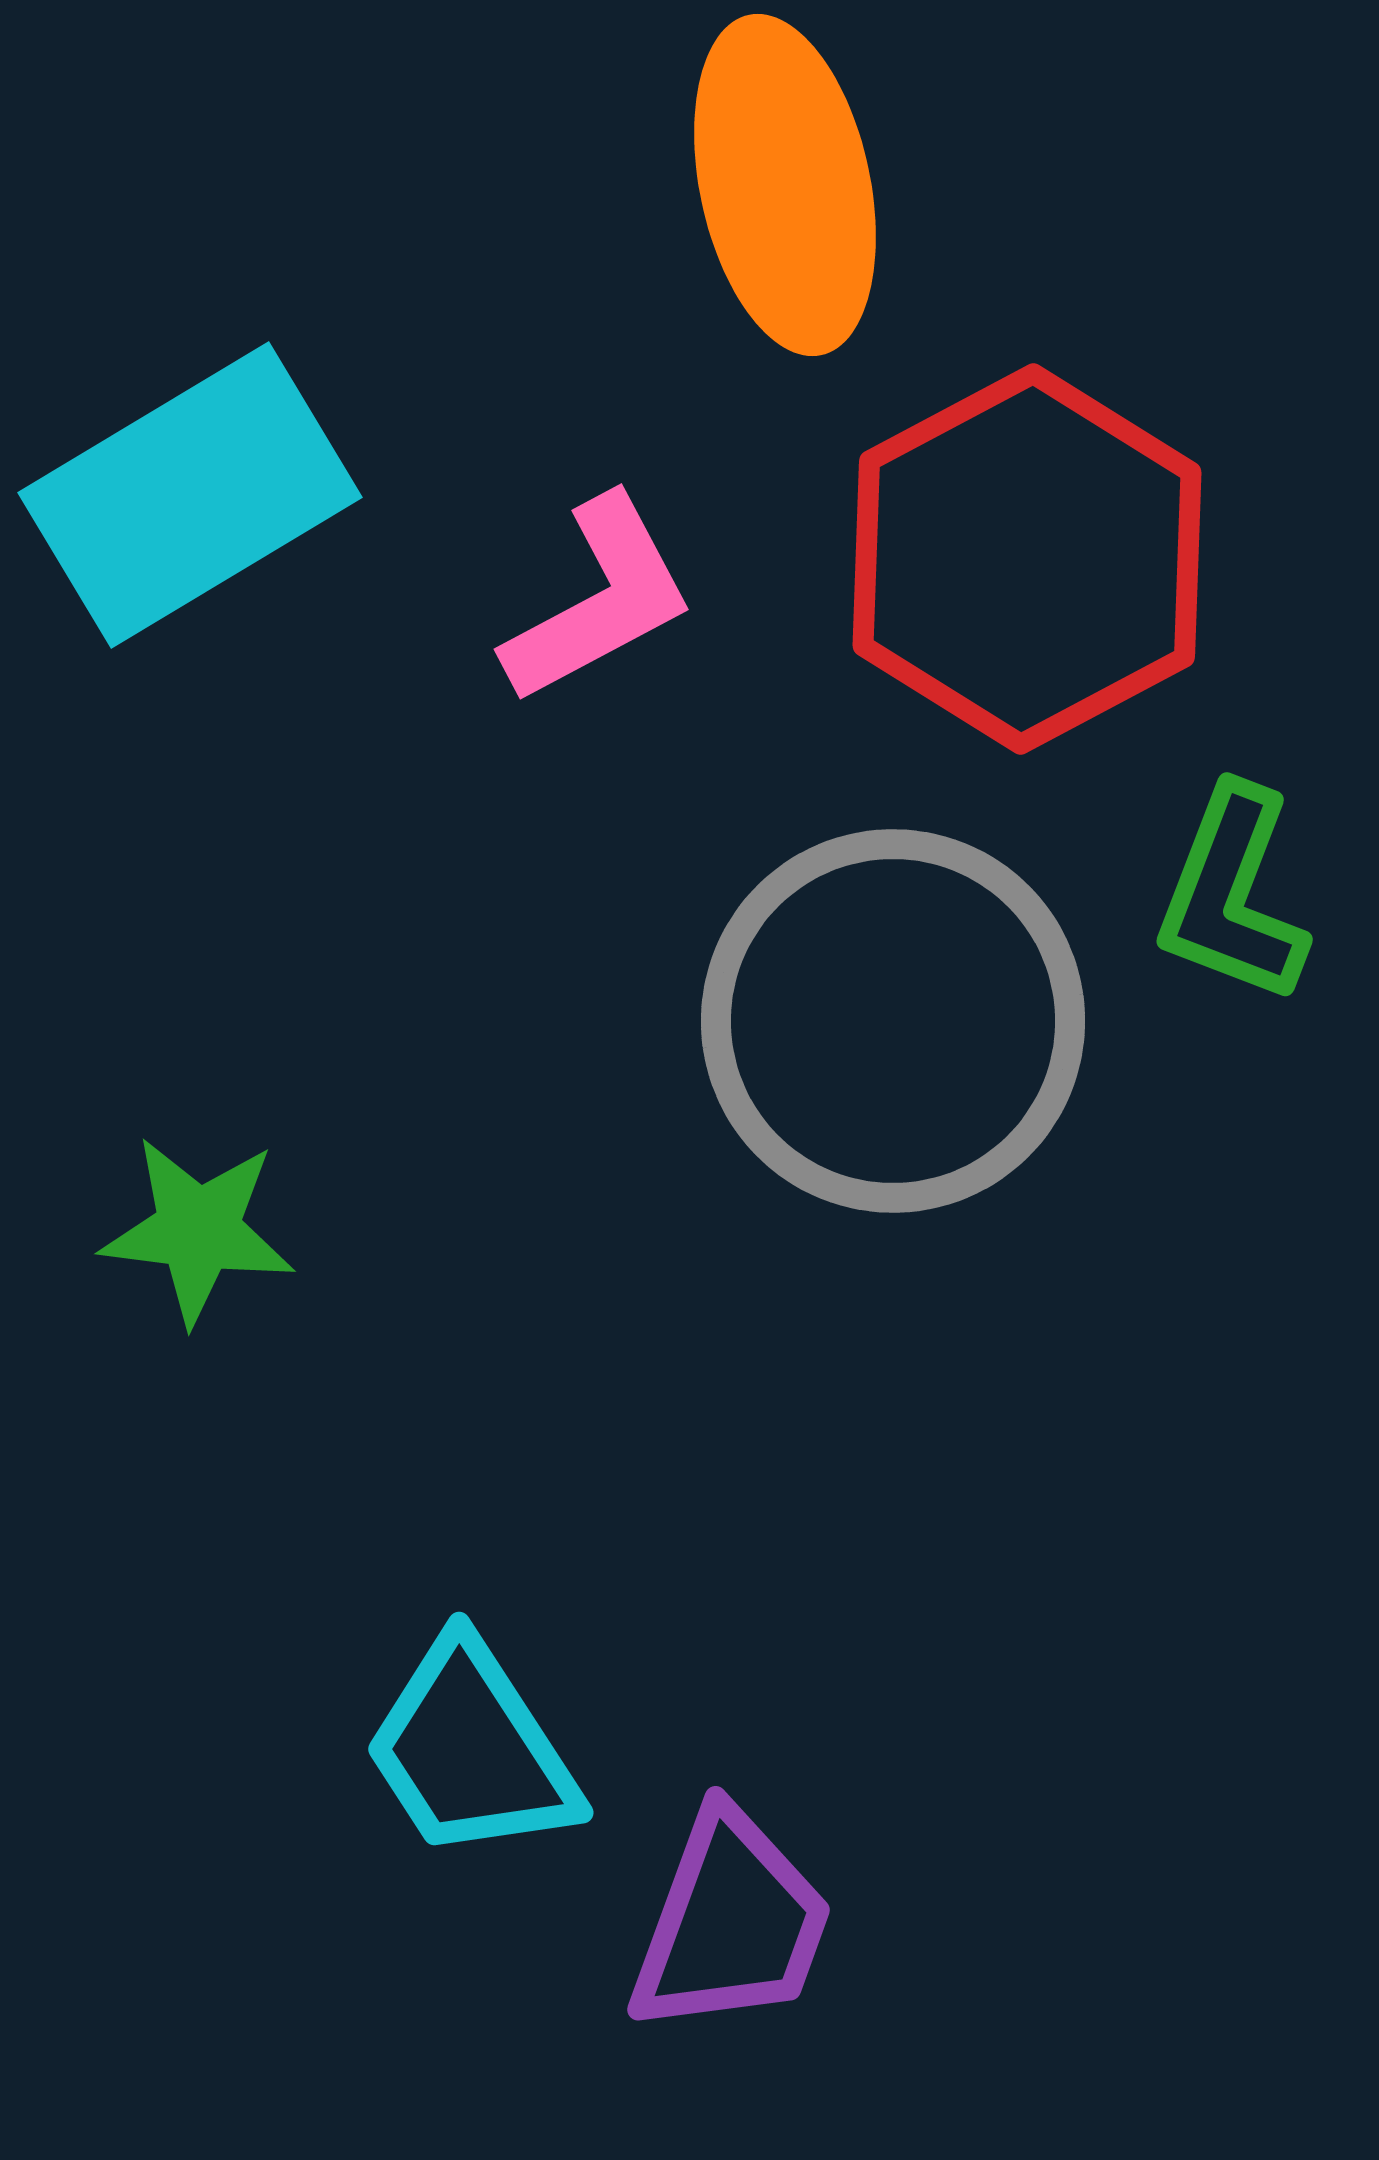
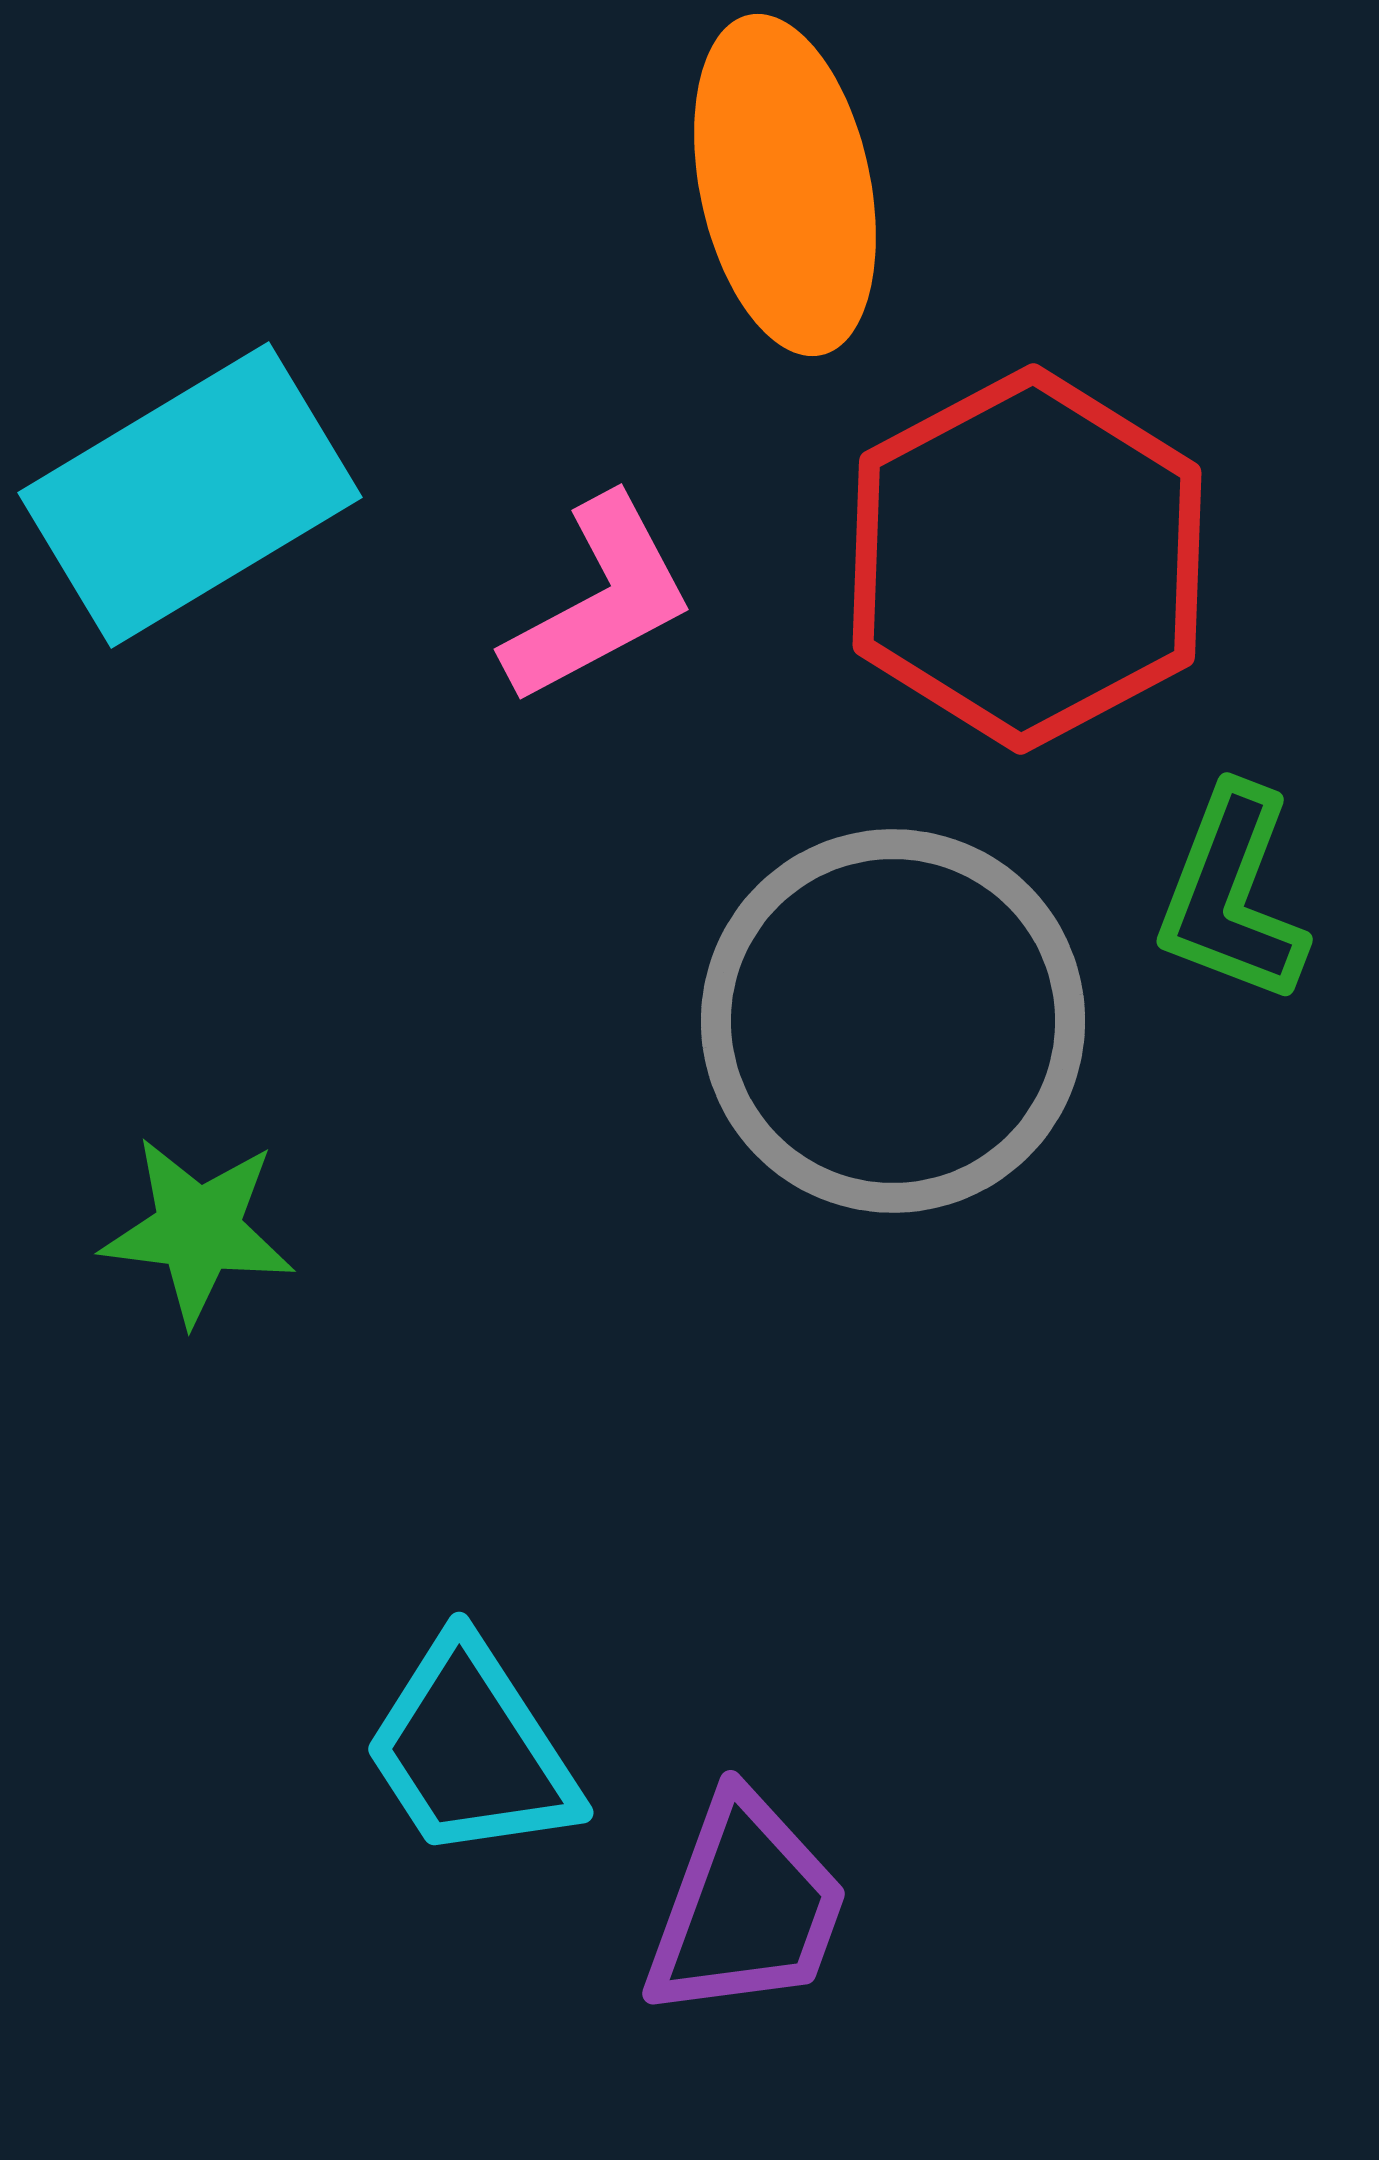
purple trapezoid: moved 15 px right, 16 px up
